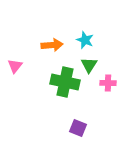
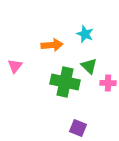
cyan star: moved 6 px up
green triangle: moved 1 px down; rotated 18 degrees counterclockwise
